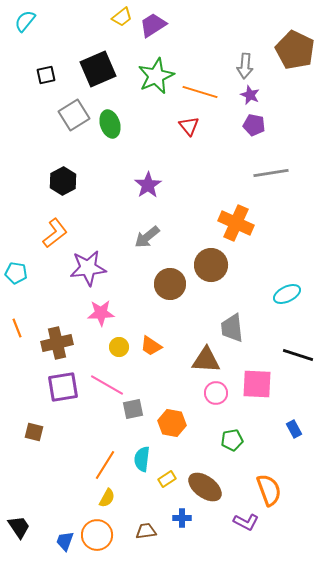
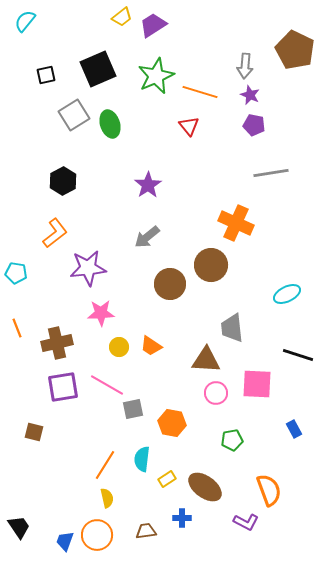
yellow semicircle at (107, 498): rotated 42 degrees counterclockwise
